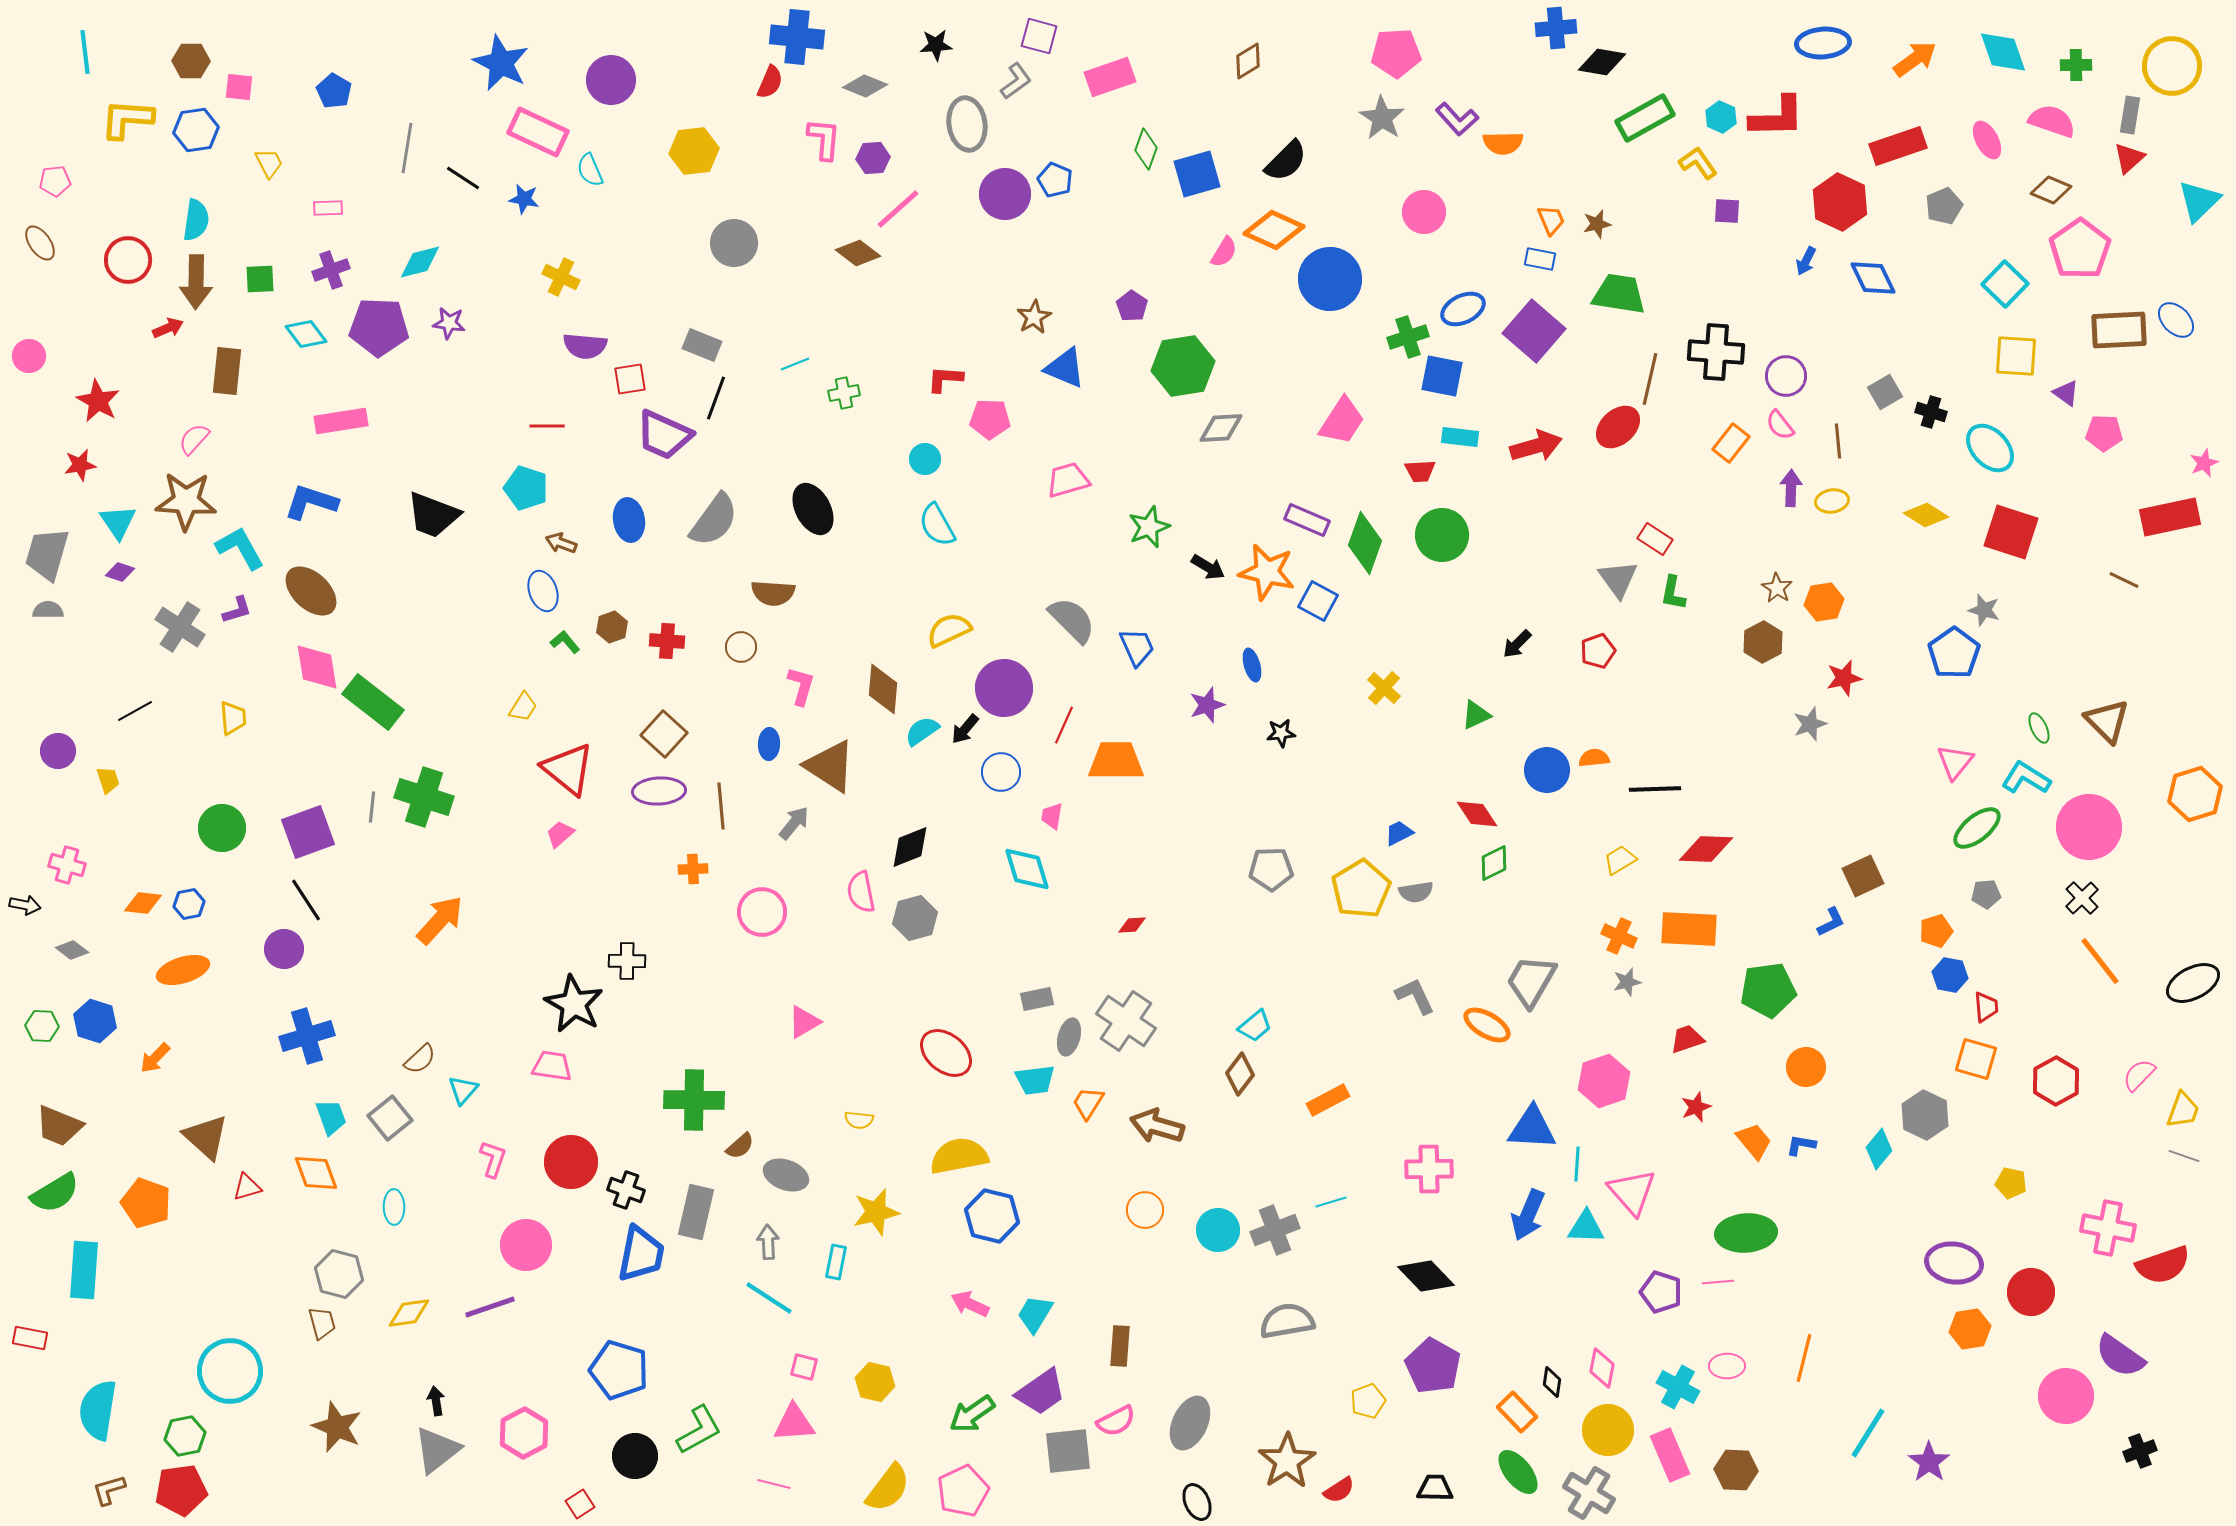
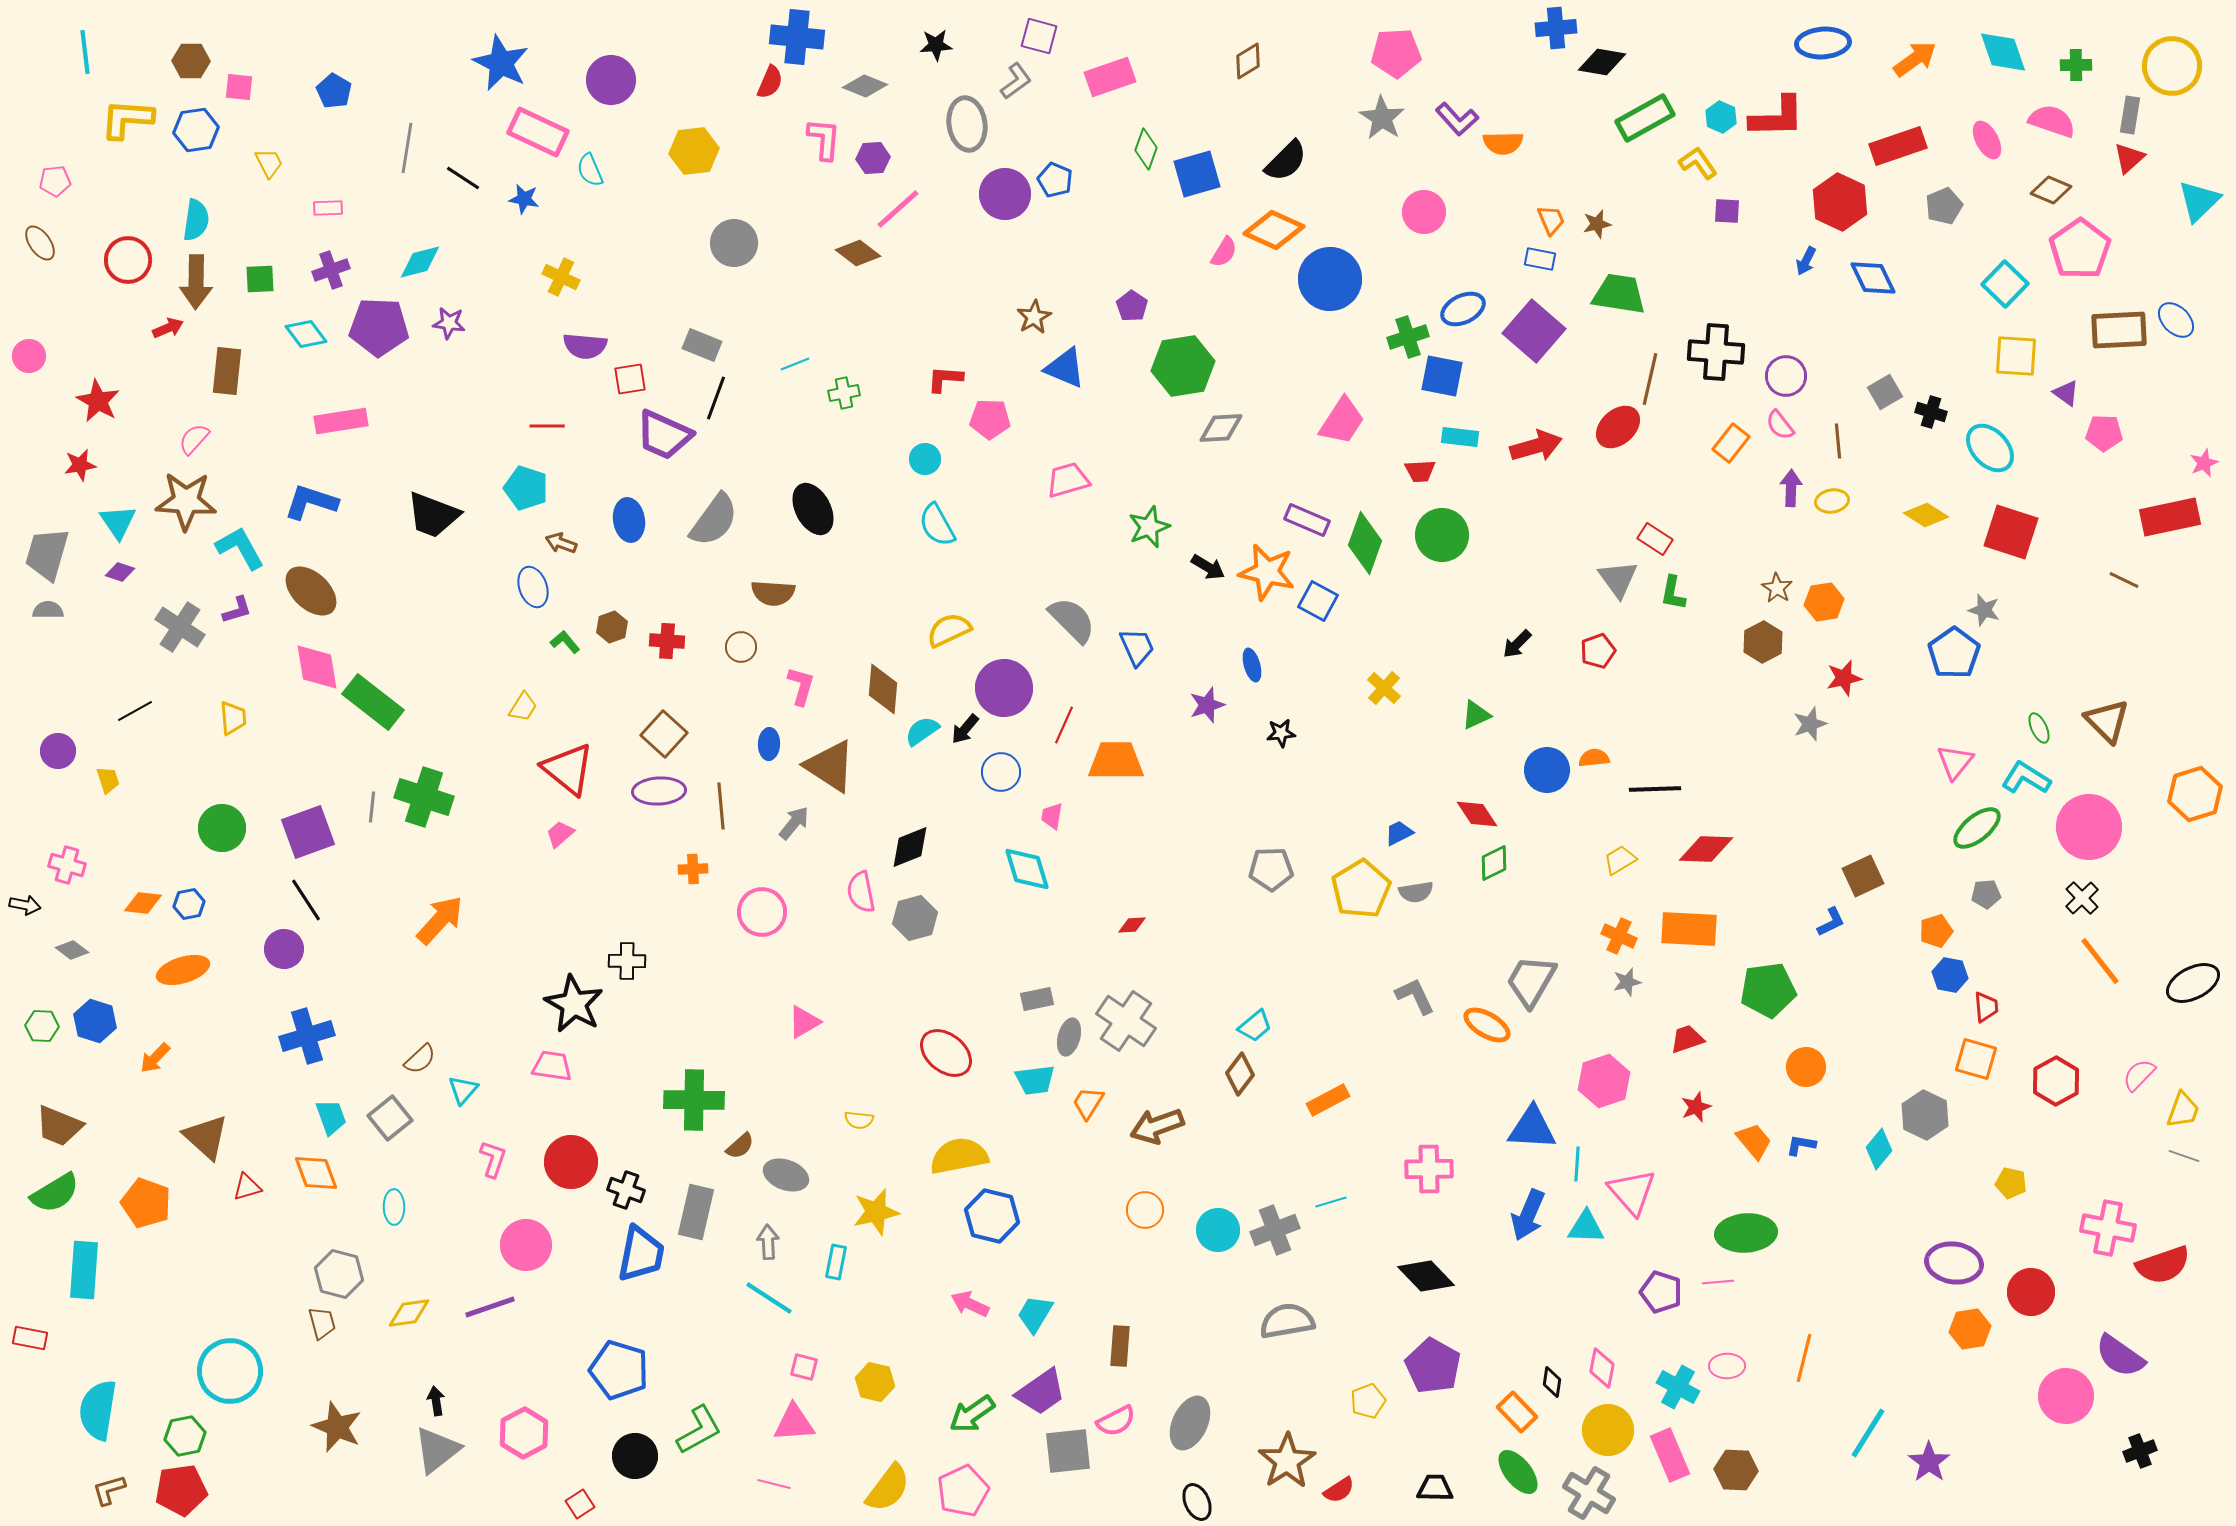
blue ellipse at (543, 591): moved 10 px left, 4 px up
brown arrow at (1157, 1126): rotated 36 degrees counterclockwise
